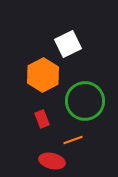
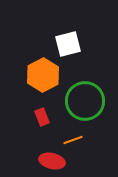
white square: rotated 12 degrees clockwise
red rectangle: moved 2 px up
